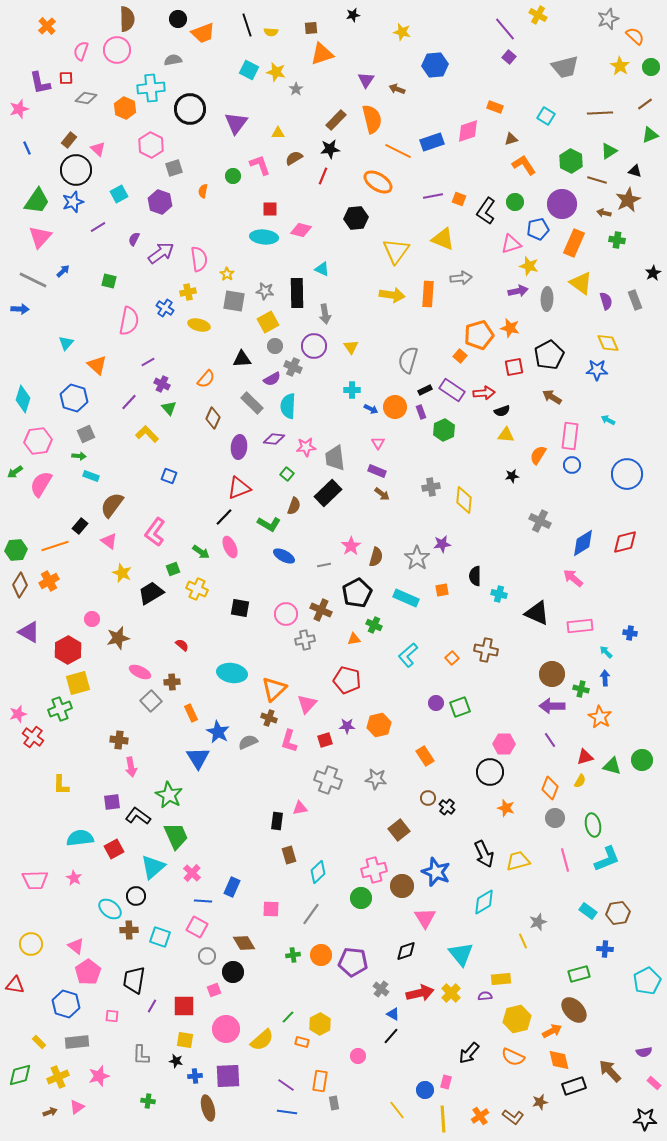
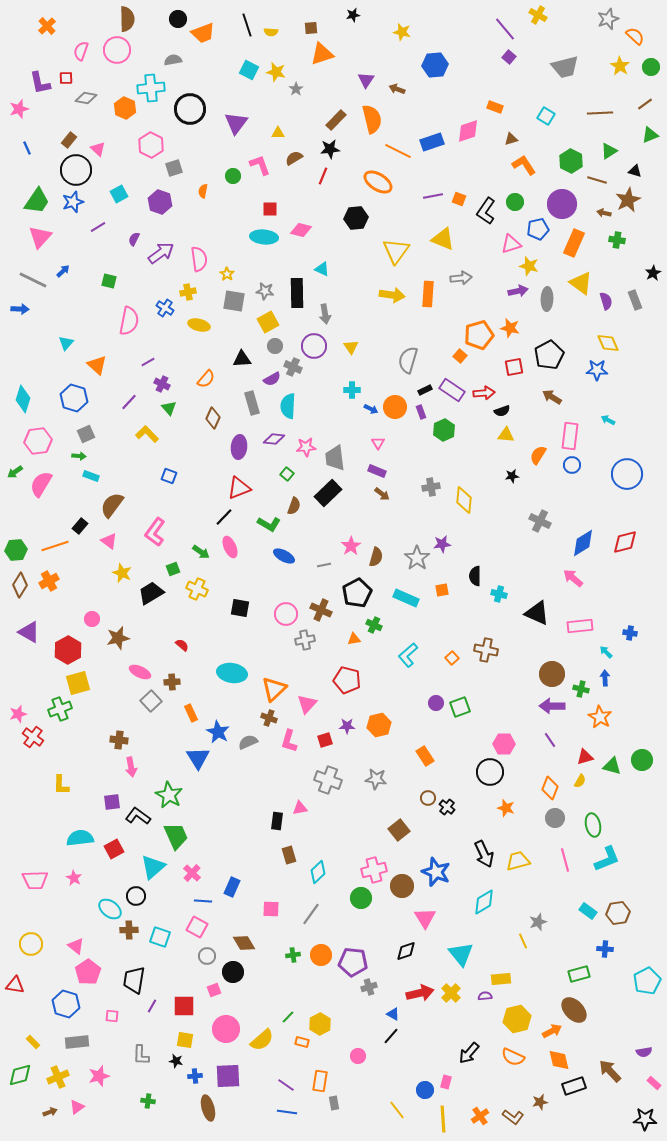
gray rectangle at (252, 403): rotated 30 degrees clockwise
gray cross at (381, 989): moved 12 px left, 2 px up; rotated 35 degrees clockwise
yellow rectangle at (39, 1042): moved 6 px left
